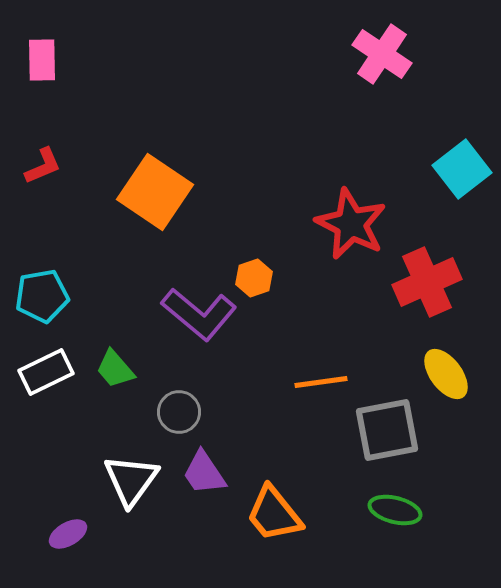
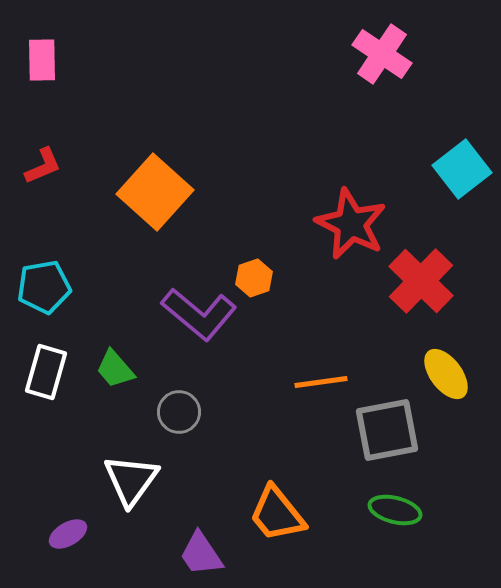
orange square: rotated 8 degrees clockwise
red cross: moved 6 px left, 1 px up; rotated 22 degrees counterclockwise
cyan pentagon: moved 2 px right, 9 px up
white rectangle: rotated 48 degrees counterclockwise
purple trapezoid: moved 3 px left, 81 px down
orange trapezoid: moved 3 px right
